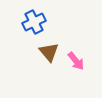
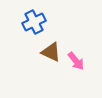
brown triangle: moved 2 px right; rotated 25 degrees counterclockwise
